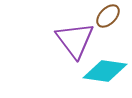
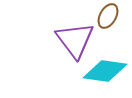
brown ellipse: rotated 15 degrees counterclockwise
